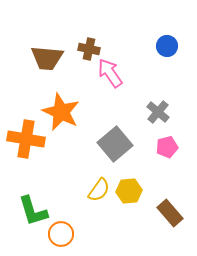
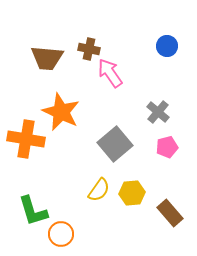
yellow hexagon: moved 3 px right, 2 px down
